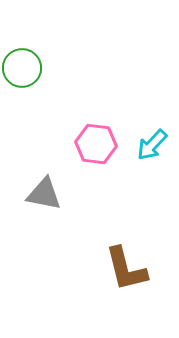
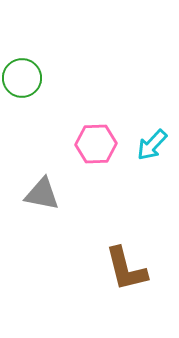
green circle: moved 10 px down
pink hexagon: rotated 9 degrees counterclockwise
gray triangle: moved 2 px left
